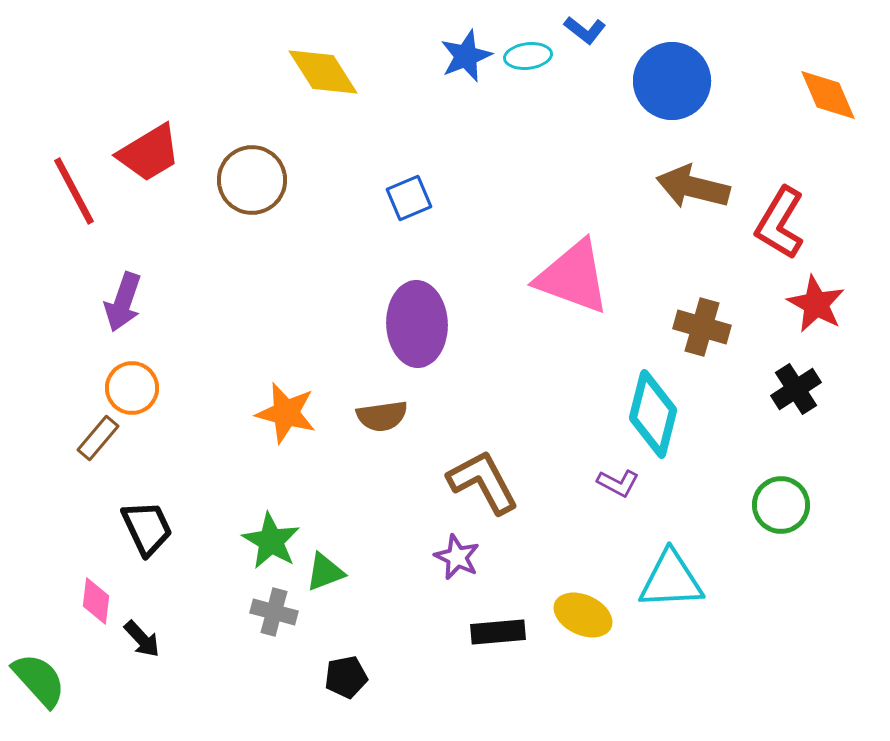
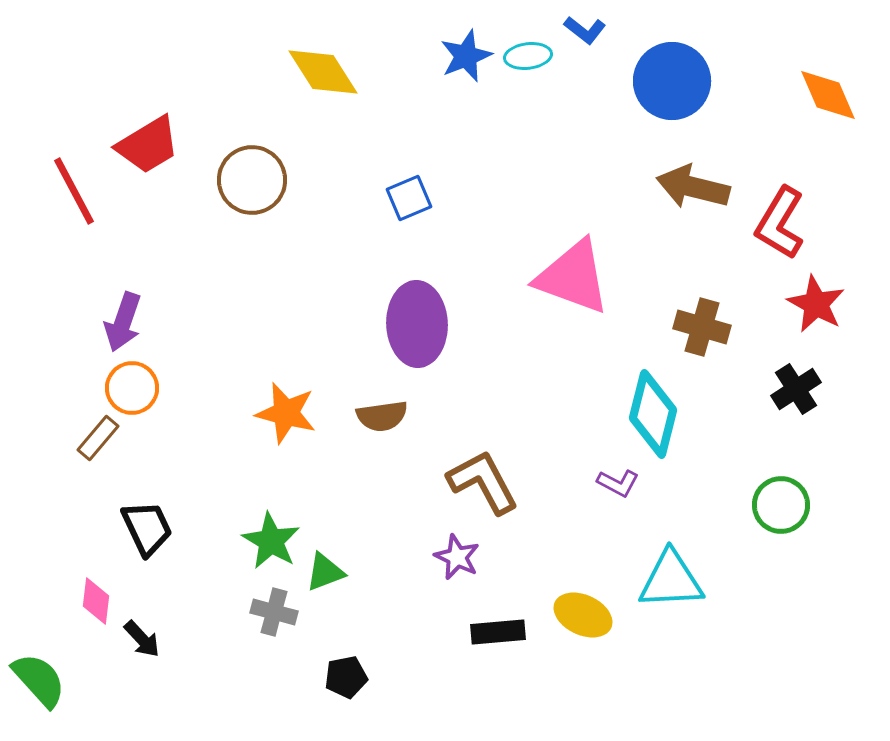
red trapezoid: moved 1 px left, 8 px up
purple arrow: moved 20 px down
